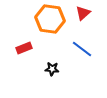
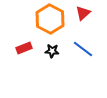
orange hexagon: rotated 20 degrees clockwise
blue line: moved 1 px right
black star: moved 18 px up
